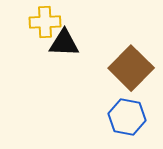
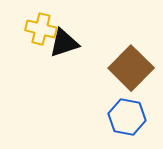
yellow cross: moved 4 px left, 7 px down; rotated 16 degrees clockwise
black triangle: rotated 20 degrees counterclockwise
